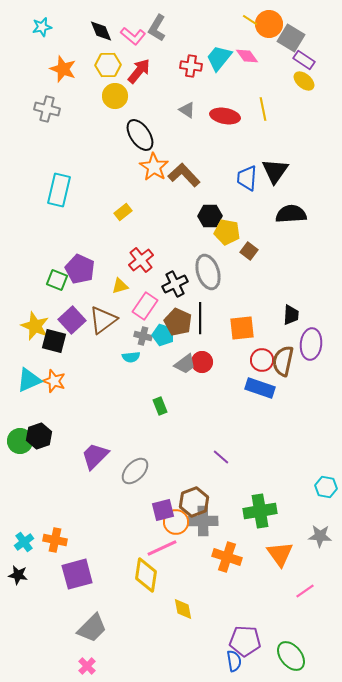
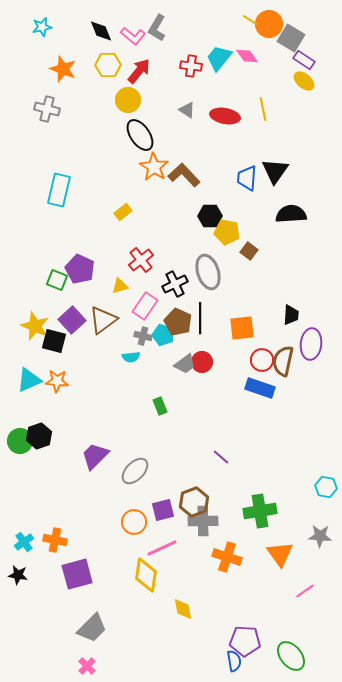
yellow circle at (115, 96): moved 13 px right, 4 px down
orange star at (54, 381): moved 3 px right; rotated 15 degrees counterclockwise
orange circle at (176, 522): moved 42 px left
